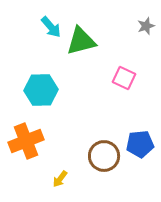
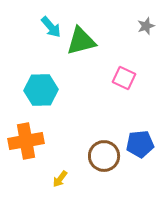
orange cross: rotated 12 degrees clockwise
